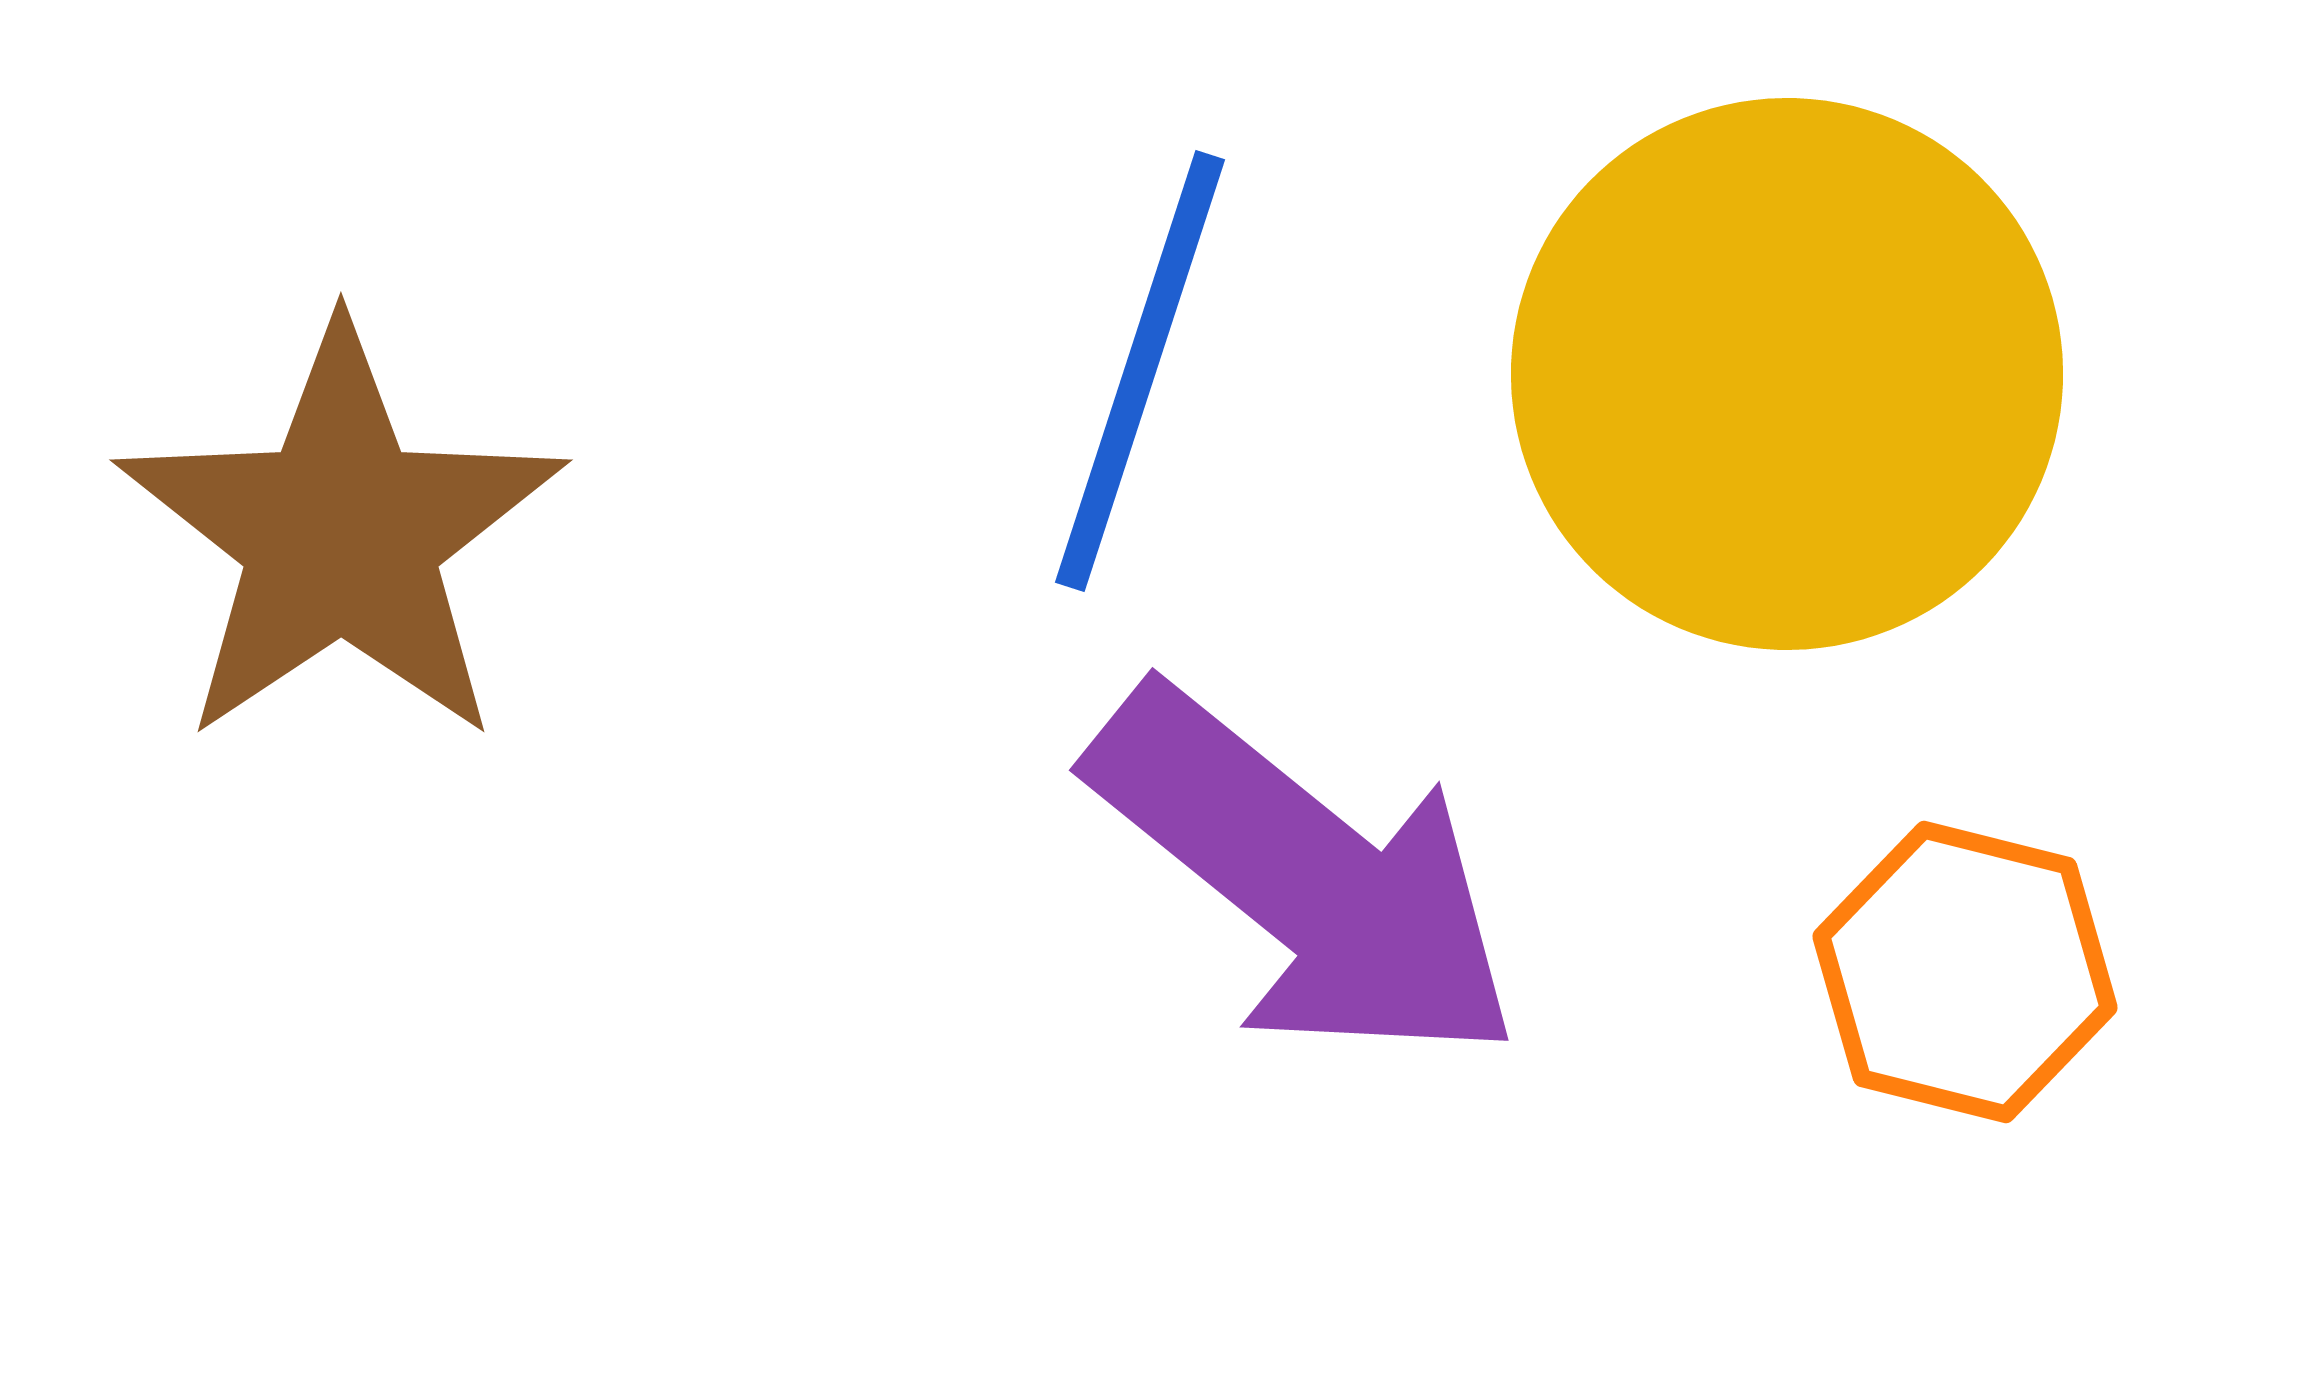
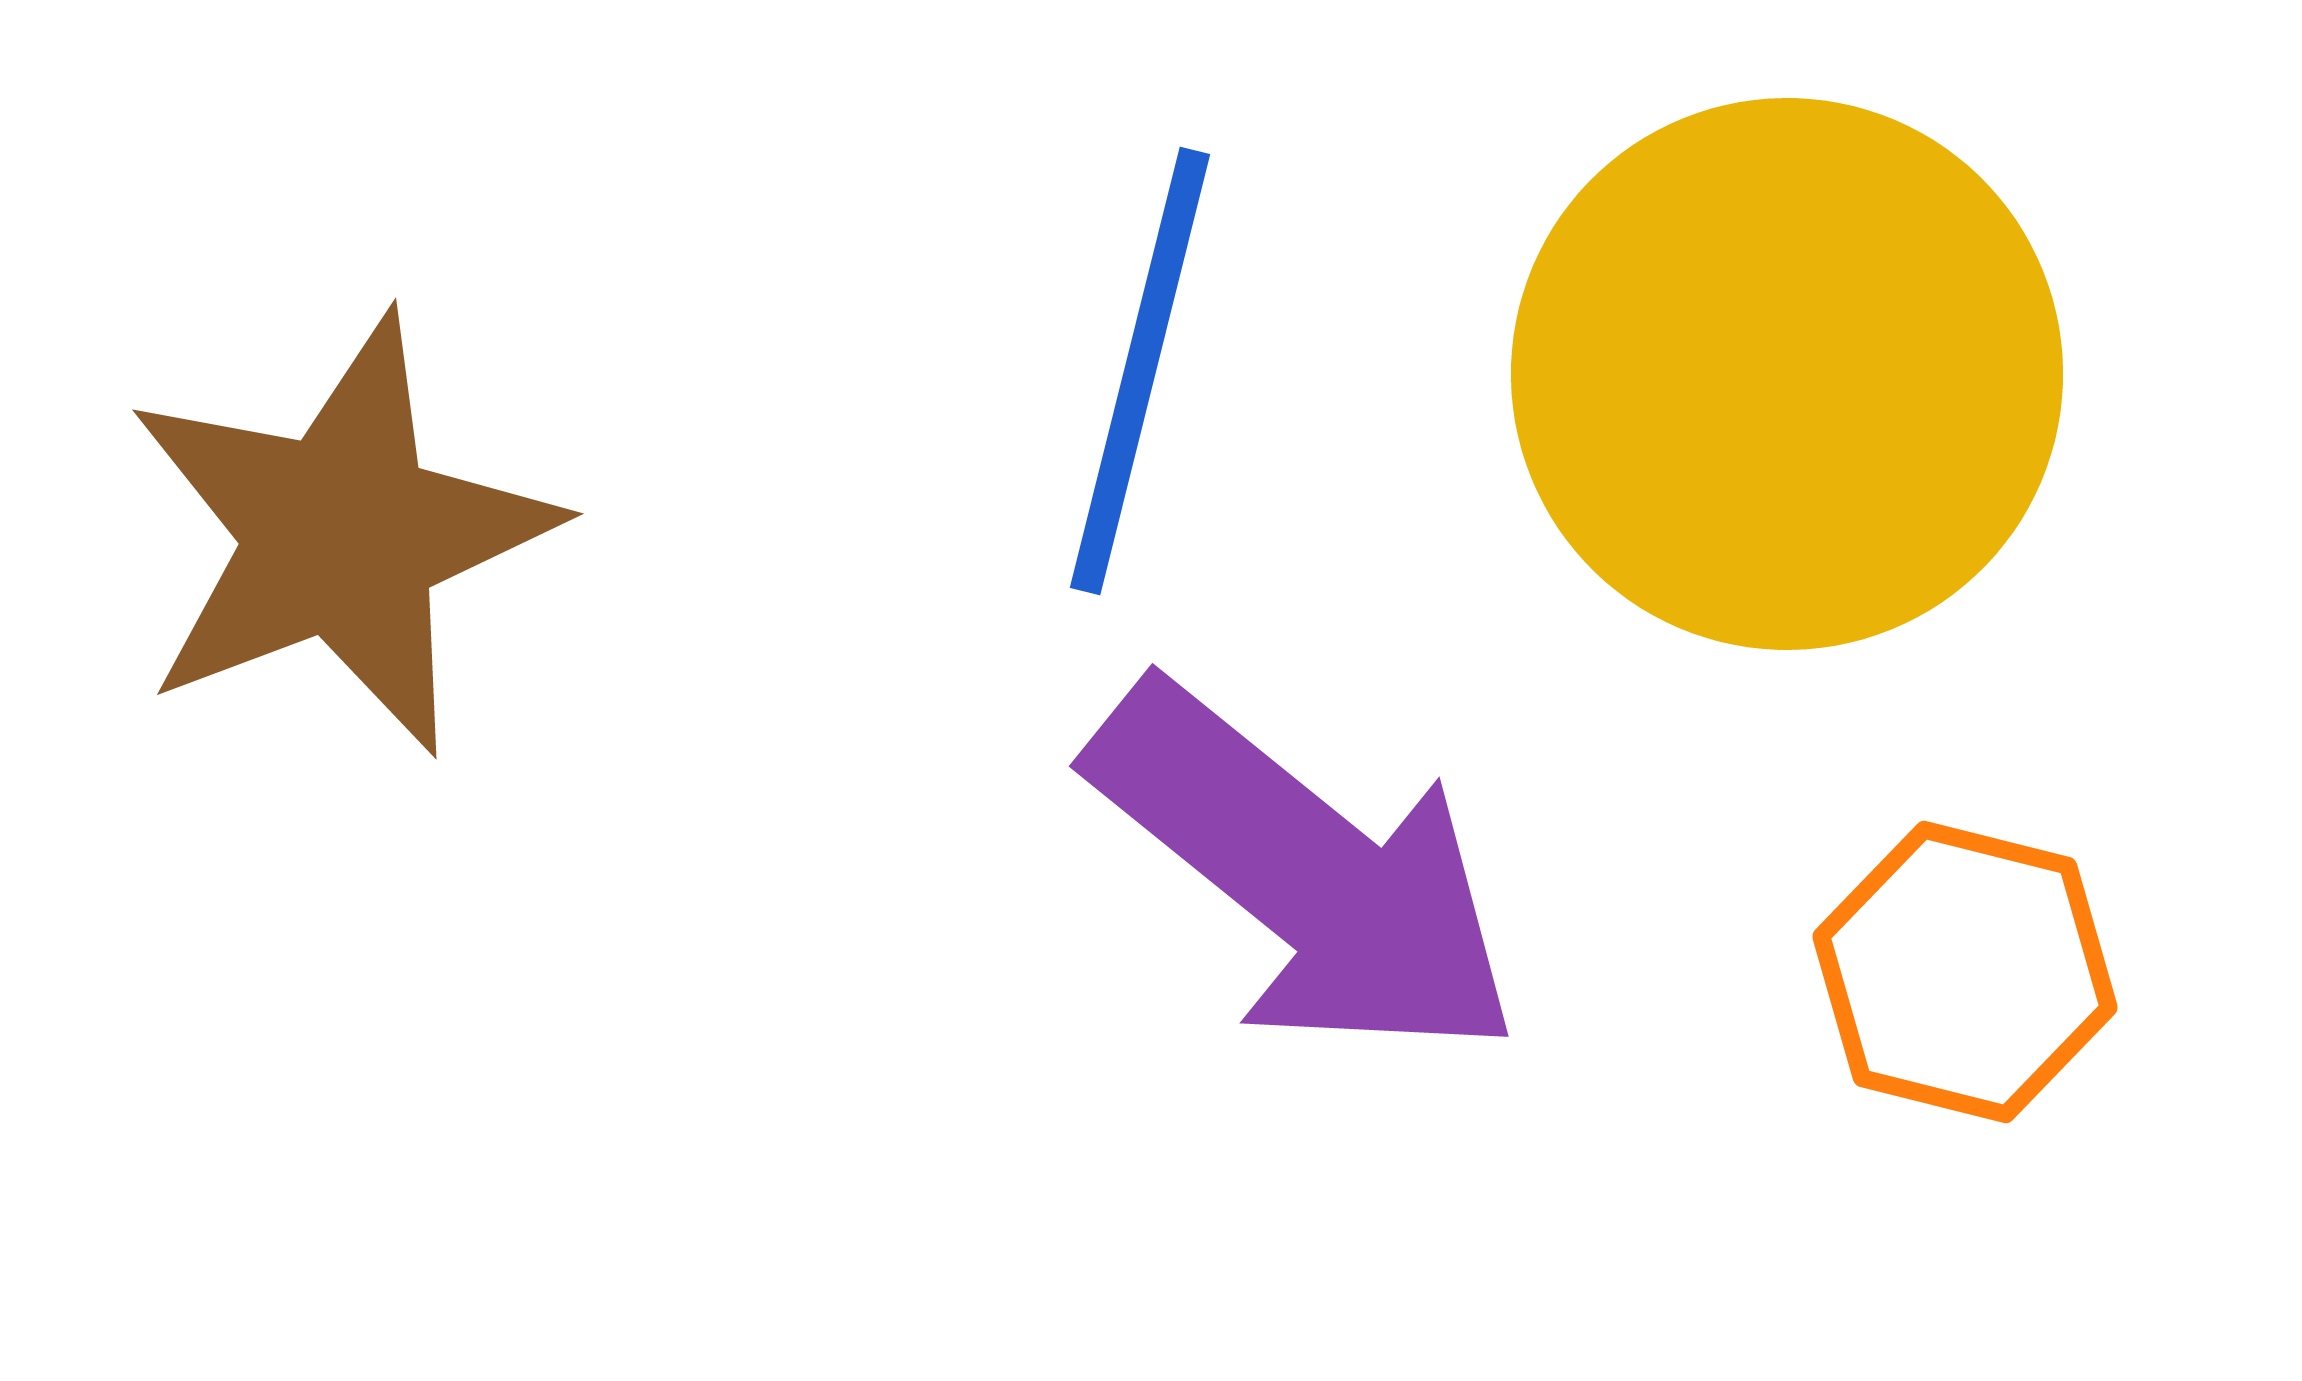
blue line: rotated 4 degrees counterclockwise
brown star: rotated 13 degrees clockwise
purple arrow: moved 4 px up
